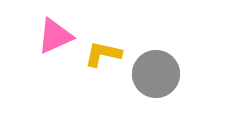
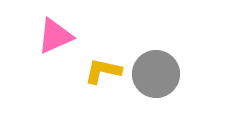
yellow L-shape: moved 17 px down
